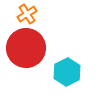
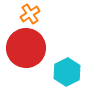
orange cross: moved 3 px right
